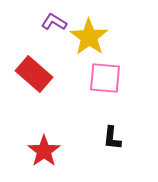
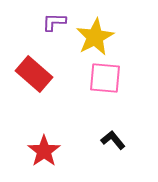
purple L-shape: rotated 30 degrees counterclockwise
yellow star: moved 6 px right; rotated 9 degrees clockwise
black L-shape: moved 1 px right, 2 px down; rotated 135 degrees clockwise
